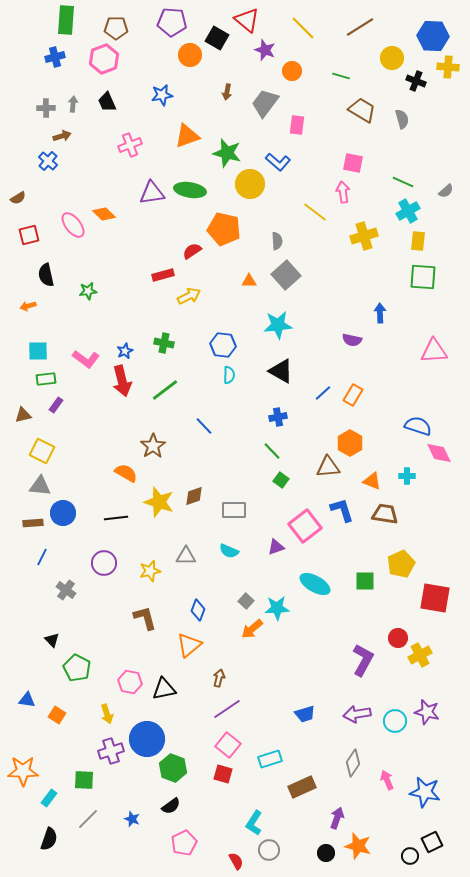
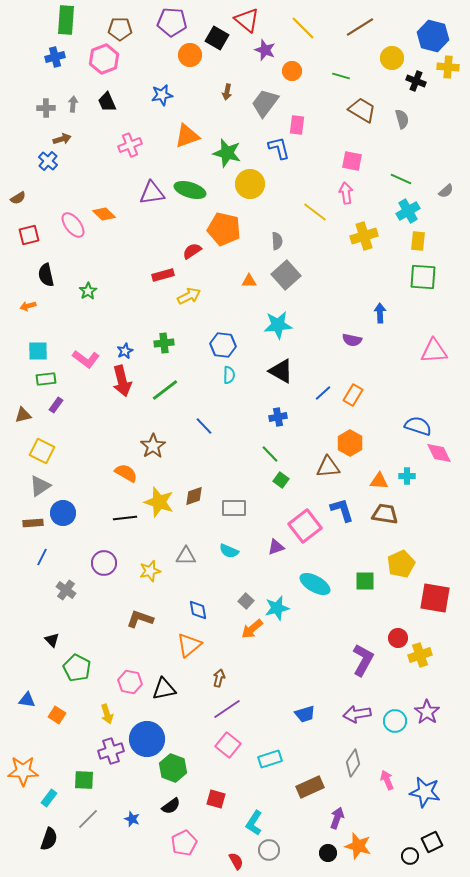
brown pentagon at (116, 28): moved 4 px right, 1 px down
blue hexagon at (433, 36): rotated 12 degrees clockwise
brown arrow at (62, 136): moved 3 px down
blue L-shape at (278, 162): moved 1 px right, 14 px up; rotated 145 degrees counterclockwise
pink square at (353, 163): moved 1 px left, 2 px up
green line at (403, 182): moved 2 px left, 3 px up
green ellipse at (190, 190): rotated 8 degrees clockwise
pink arrow at (343, 192): moved 3 px right, 1 px down
green star at (88, 291): rotated 24 degrees counterclockwise
green cross at (164, 343): rotated 18 degrees counterclockwise
green line at (272, 451): moved 2 px left, 3 px down
orange triangle at (372, 481): moved 7 px right; rotated 18 degrees counterclockwise
gray triangle at (40, 486): rotated 40 degrees counterclockwise
gray rectangle at (234, 510): moved 2 px up
black line at (116, 518): moved 9 px right
cyan star at (277, 608): rotated 10 degrees counterclockwise
blue diamond at (198, 610): rotated 30 degrees counterclockwise
brown L-shape at (145, 618): moved 5 px left, 1 px down; rotated 56 degrees counterclockwise
yellow cross at (420, 655): rotated 10 degrees clockwise
purple star at (427, 712): rotated 20 degrees clockwise
red square at (223, 774): moved 7 px left, 25 px down
brown rectangle at (302, 787): moved 8 px right
black circle at (326, 853): moved 2 px right
